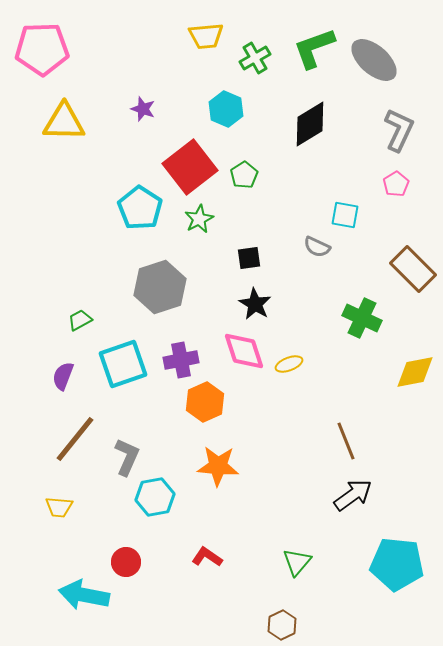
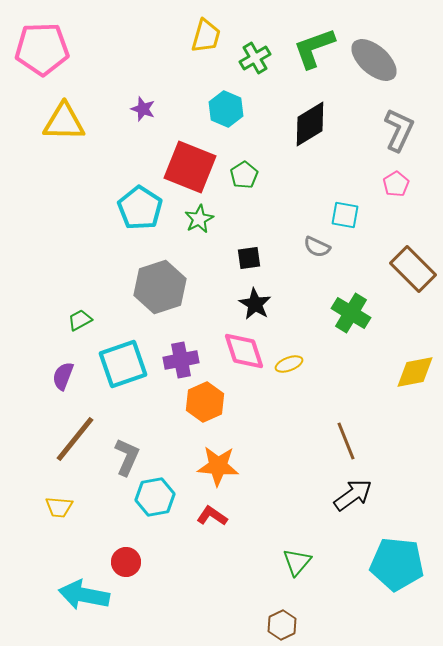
yellow trapezoid at (206, 36): rotated 69 degrees counterclockwise
red square at (190, 167): rotated 30 degrees counterclockwise
green cross at (362, 318): moved 11 px left, 5 px up; rotated 6 degrees clockwise
red L-shape at (207, 557): moved 5 px right, 41 px up
